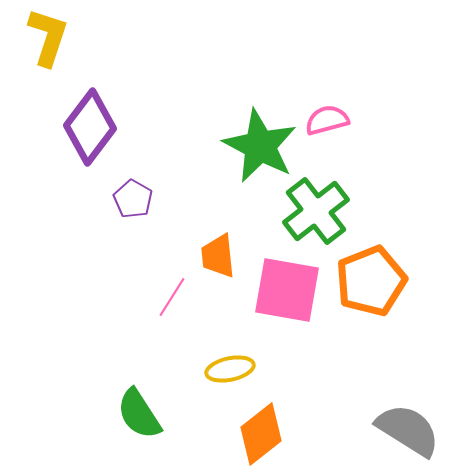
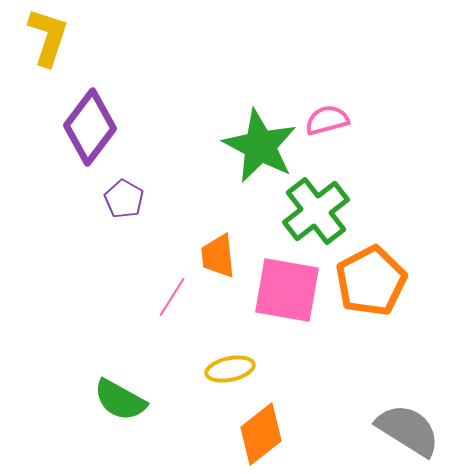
purple pentagon: moved 9 px left
orange pentagon: rotated 6 degrees counterclockwise
green semicircle: moved 19 px left, 14 px up; rotated 28 degrees counterclockwise
